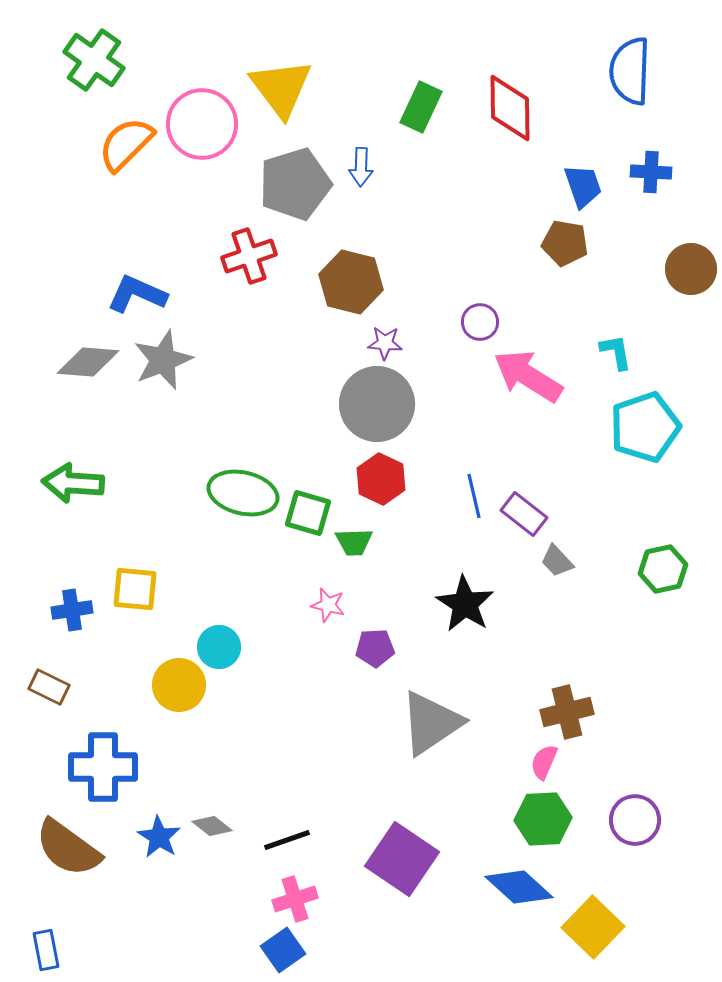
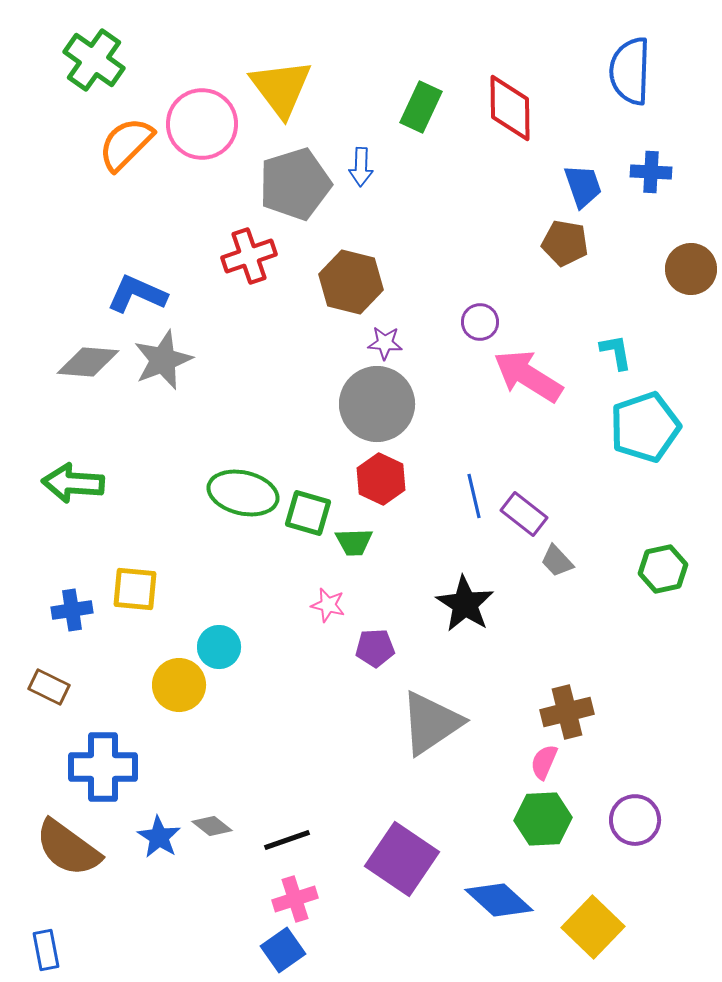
blue diamond at (519, 887): moved 20 px left, 13 px down
